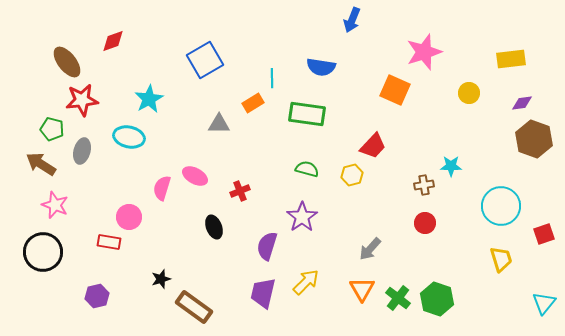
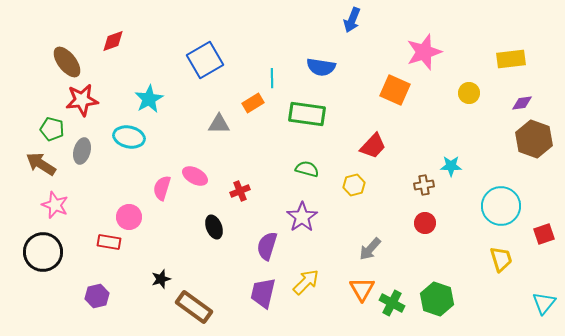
yellow hexagon at (352, 175): moved 2 px right, 10 px down
green cross at (398, 298): moved 6 px left, 5 px down; rotated 10 degrees counterclockwise
